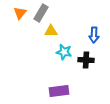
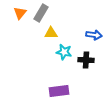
yellow triangle: moved 2 px down
blue arrow: rotated 84 degrees counterclockwise
